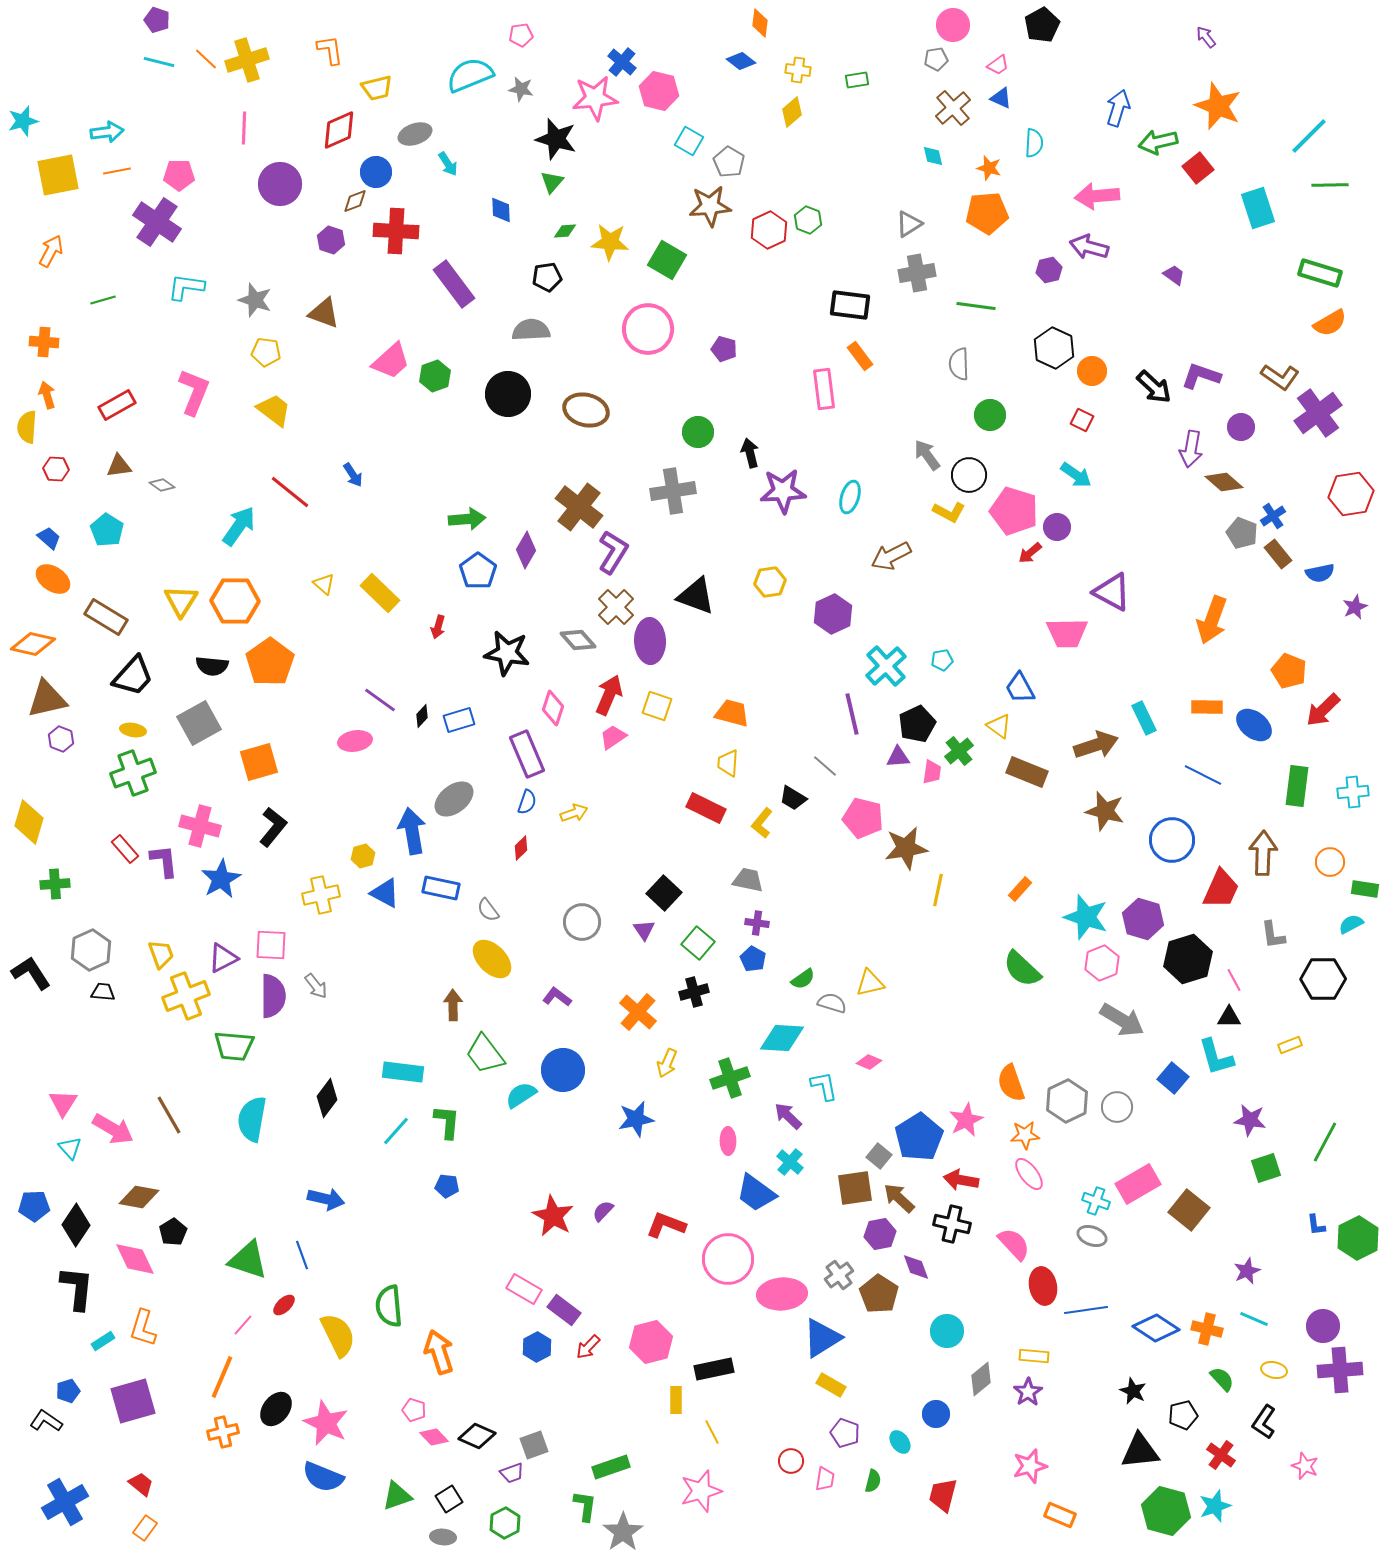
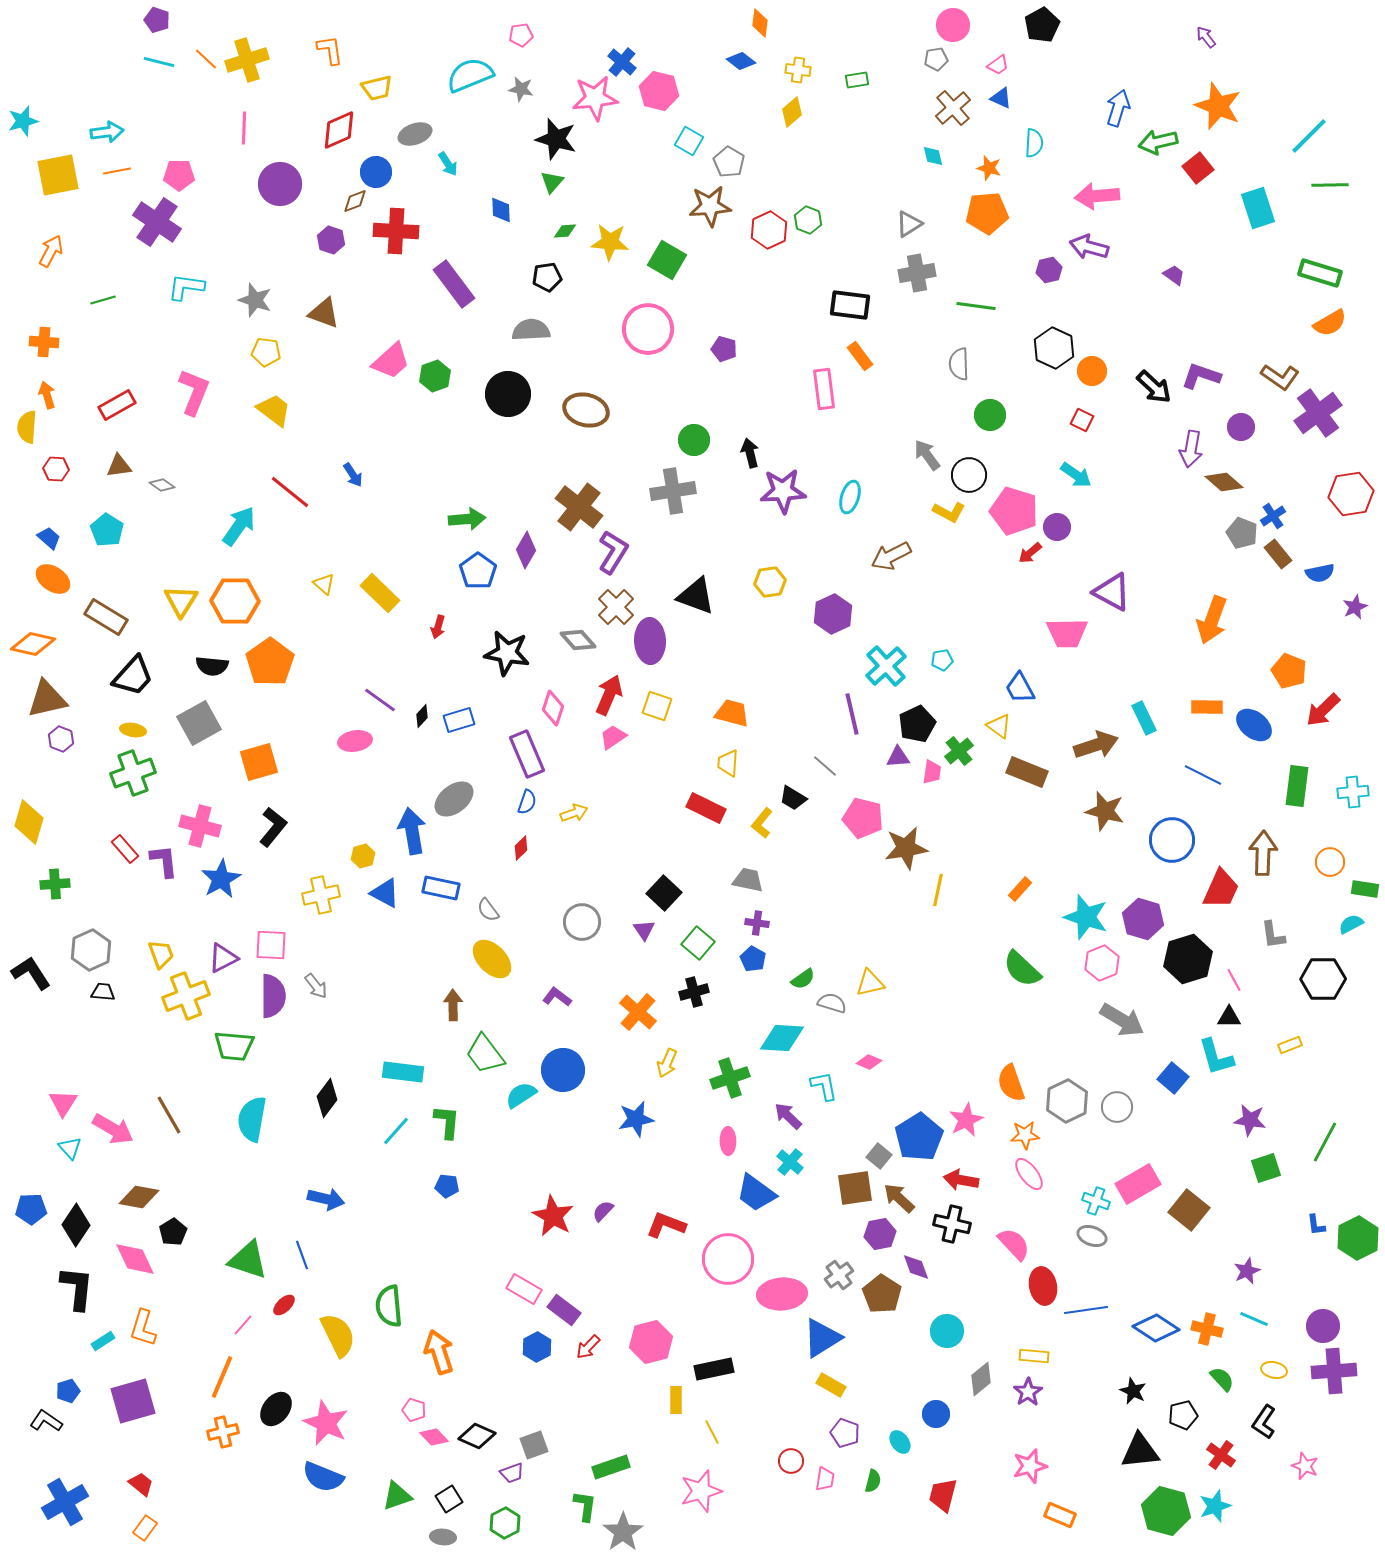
green circle at (698, 432): moved 4 px left, 8 px down
blue pentagon at (34, 1206): moved 3 px left, 3 px down
brown pentagon at (879, 1294): moved 3 px right
purple cross at (1340, 1370): moved 6 px left, 1 px down
